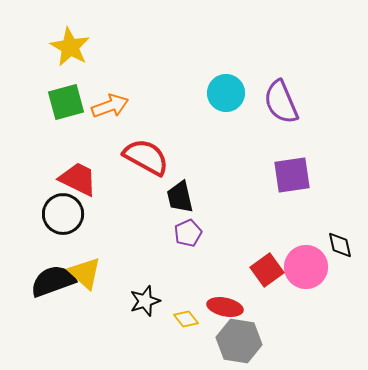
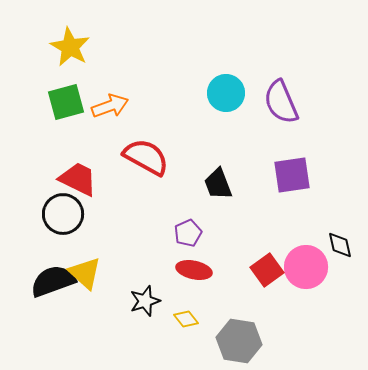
black trapezoid: moved 38 px right, 13 px up; rotated 8 degrees counterclockwise
red ellipse: moved 31 px left, 37 px up
